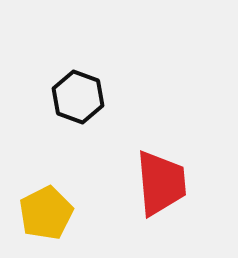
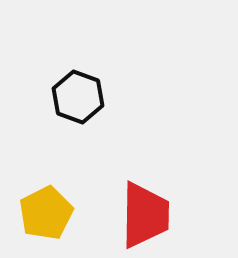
red trapezoid: moved 16 px left, 32 px down; rotated 6 degrees clockwise
